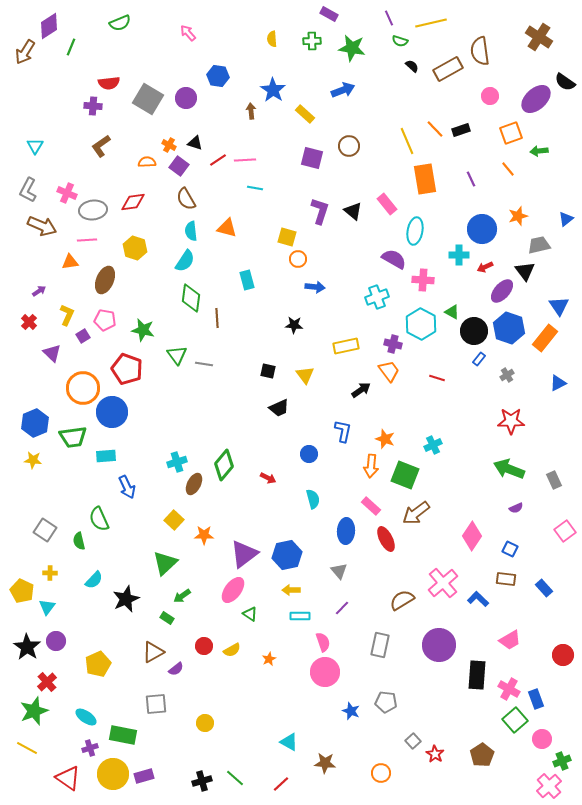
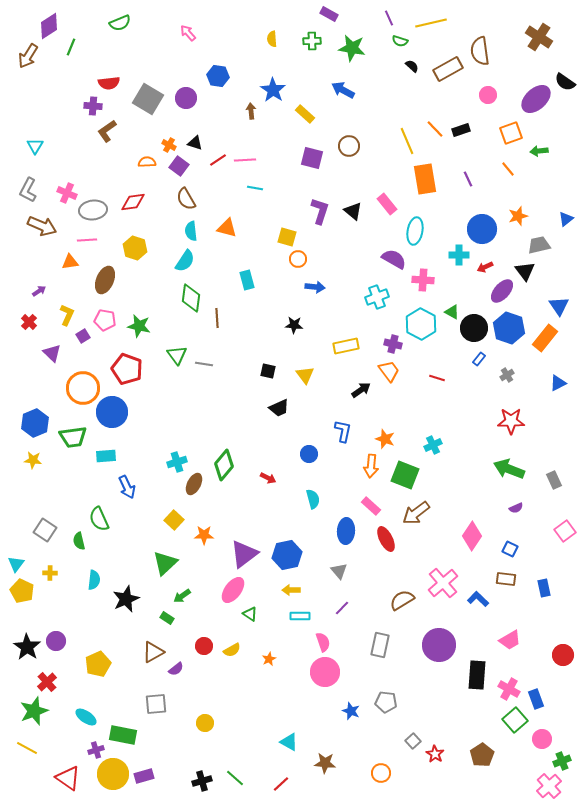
brown arrow at (25, 52): moved 3 px right, 4 px down
blue arrow at (343, 90): rotated 130 degrees counterclockwise
pink circle at (490, 96): moved 2 px left, 1 px up
brown L-shape at (101, 146): moved 6 px right, 15 px up
purple line at (471, 179): moved 3 px left
green star at (143, 330): moved 4 px left, 4 px up
black circle at (474, 331): moved 3 px up
cyan semicircle at (94, 580): rotated 36 degrees counterclockwise
blue rectangle at (544, 588): rotated 30 degrees clockwise
cyan triangle at (47, 607): moved 31 px left, 43 px up
purple cross at (90, 748): moved 6 px right, 2 px down
